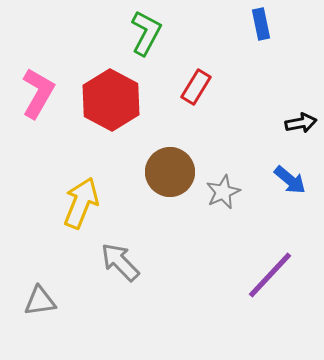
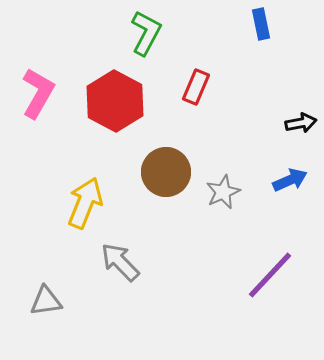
red rectangle: rotated 8 degrees counterclockwise
red hexagon: moved 4 px right, 1 px down
brown circle: moved 4 px left
blue arrow: rotated 64 degrees counterclockwise
yellow arrow: moved 4 px right
gray triangle: moved 6 px right
